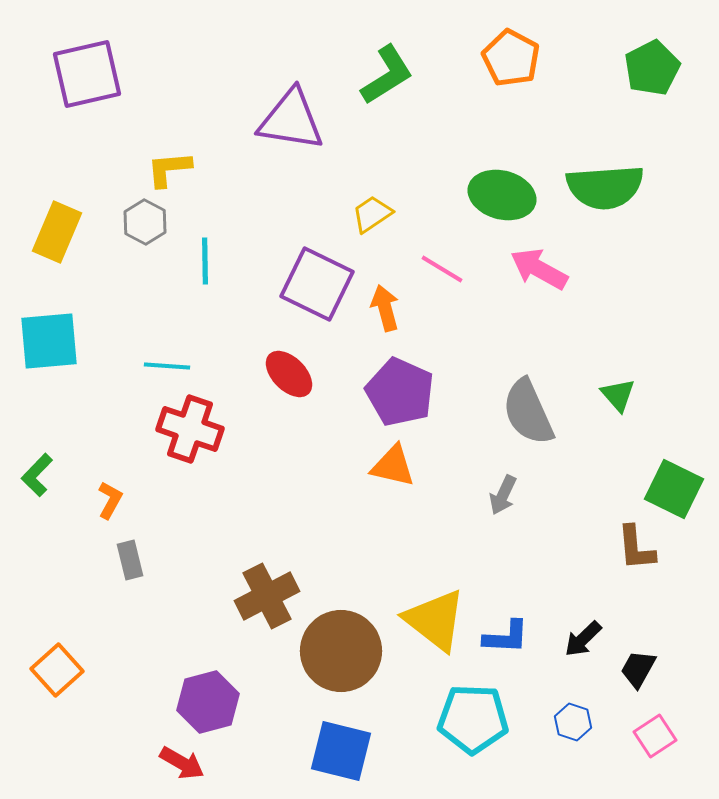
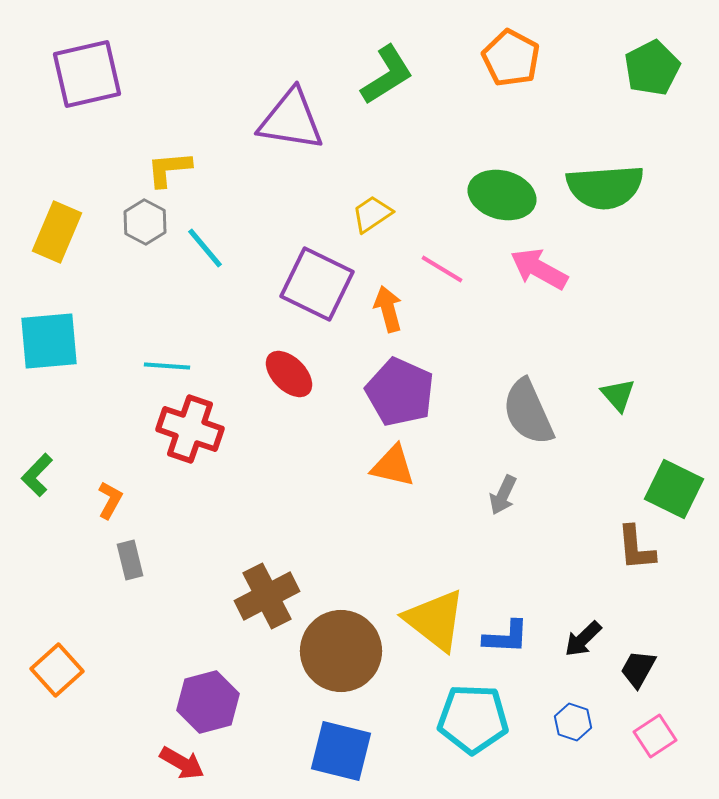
cyan line at (205, 261): moved 13 px up; rotated 39 degrees counterclockwise
orange arrow at (385, 308): moved 3 px right, 1 px down
